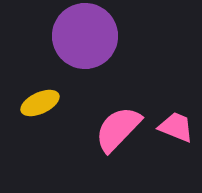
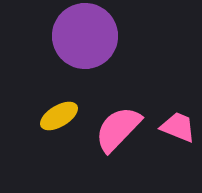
yellow ellipse: moved 19 px right, 13 px down; rotated 6 degrees counterclockwise
pink trapezoid: moved 2 px right
